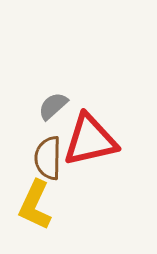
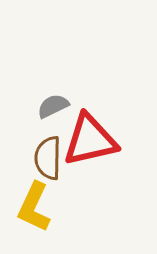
gray semicircle: rotated 16 degrees clockwise
yellow L-shape: moved 1 px left, 2 px down
